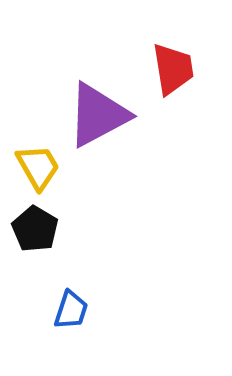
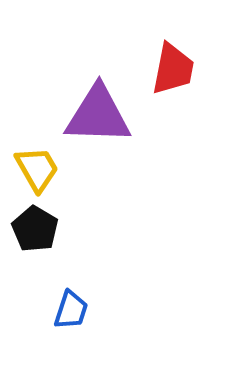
red trapezoid: rotated 20 degrees clockwise
purple triangle: rotated 30 degrees clockwise
yellow trapezoid: moved 1 px left, 2 px down
